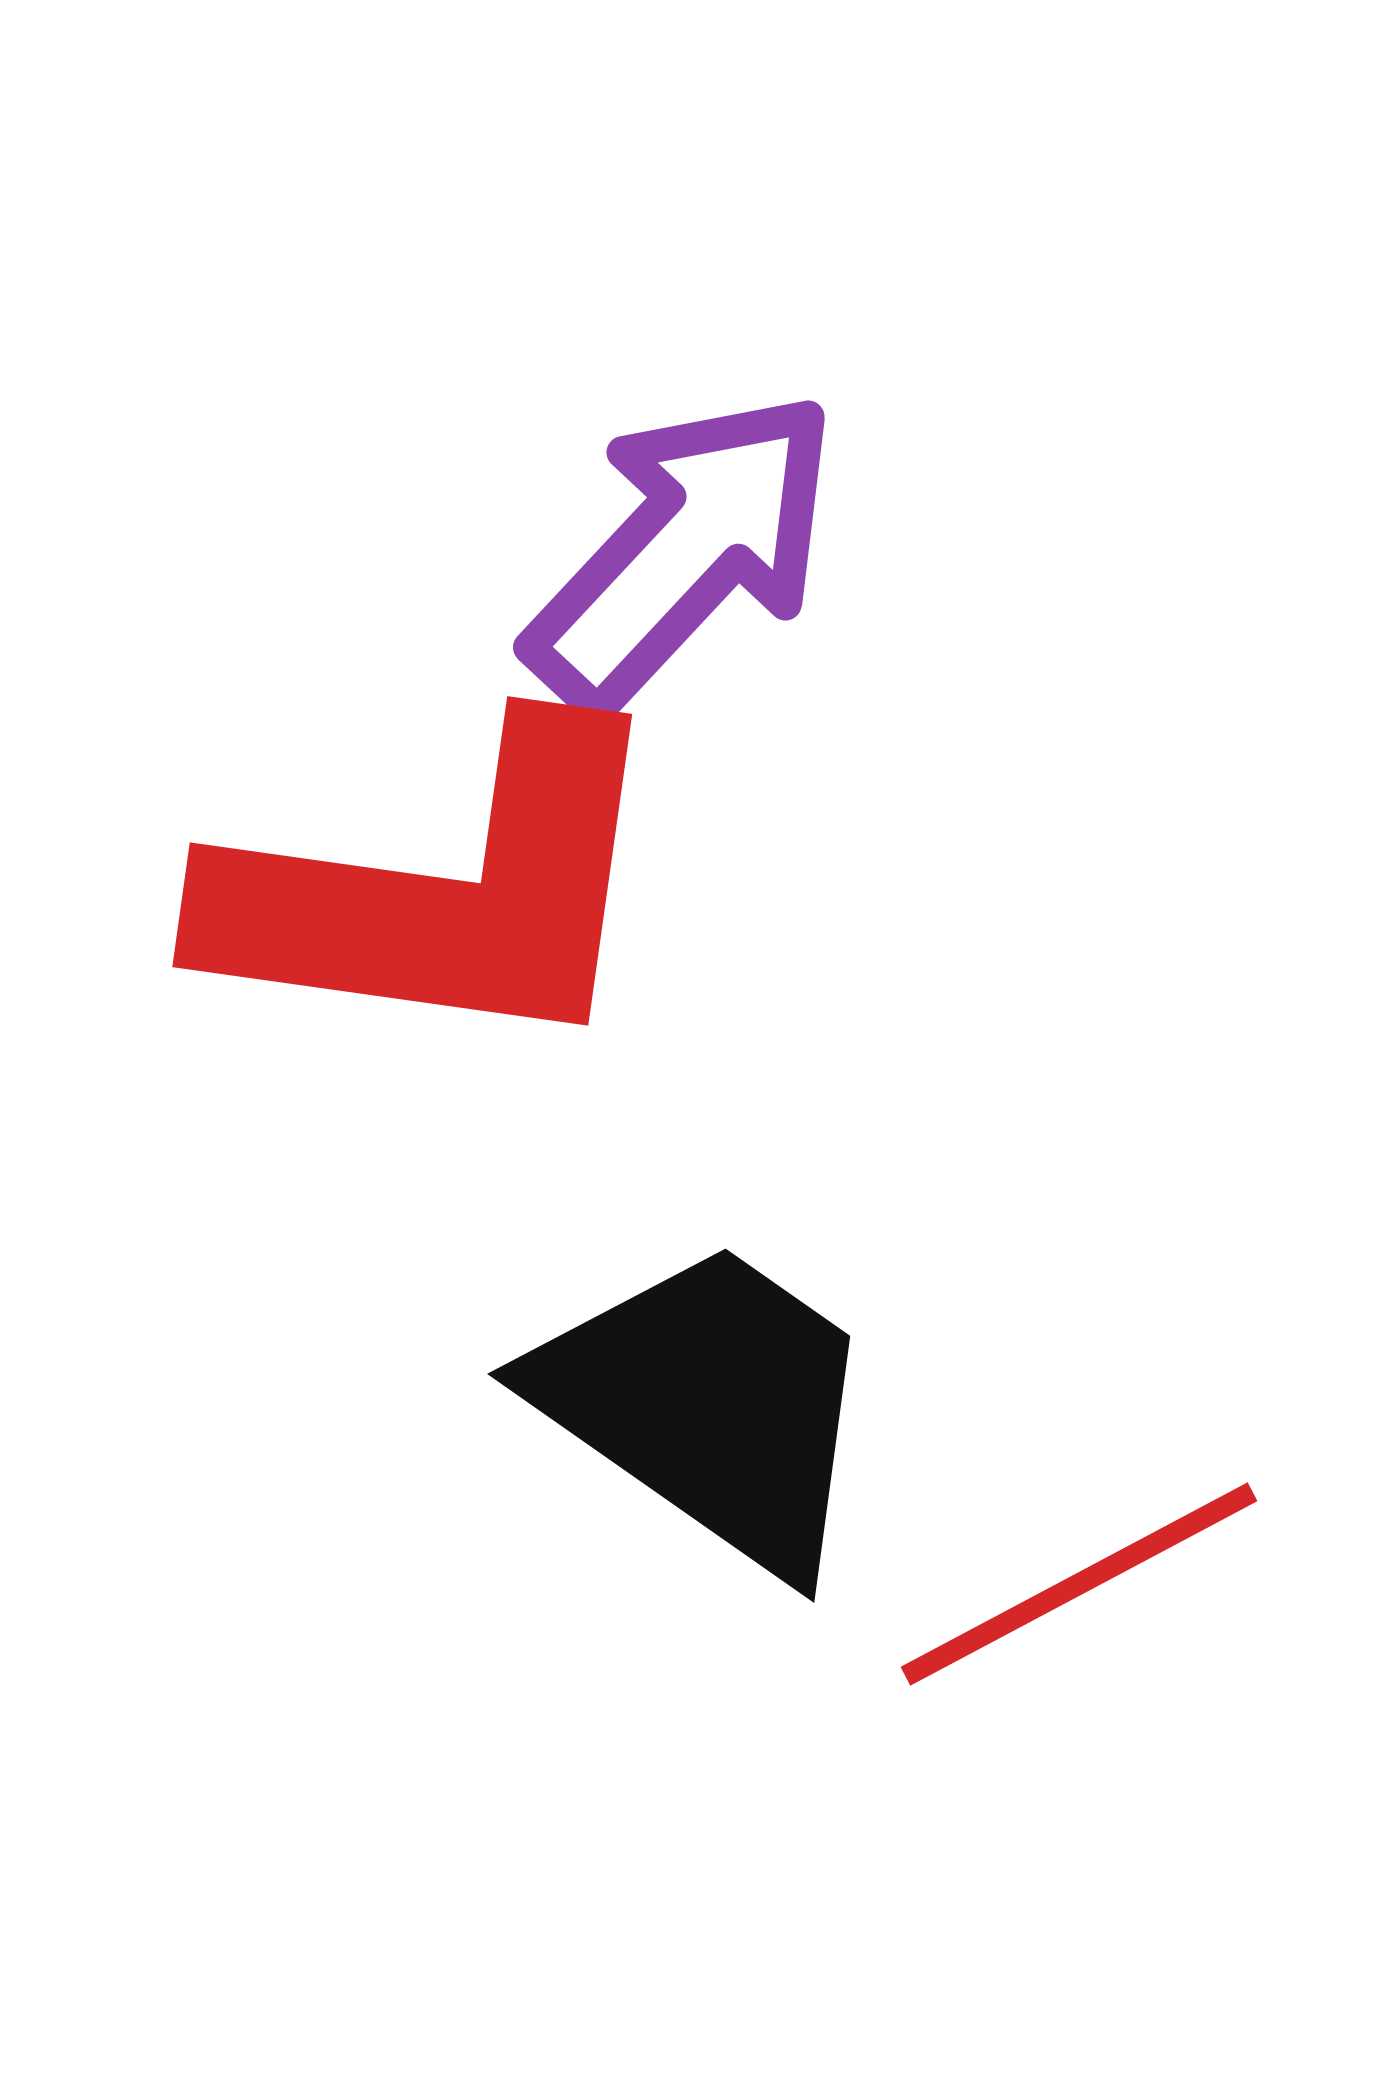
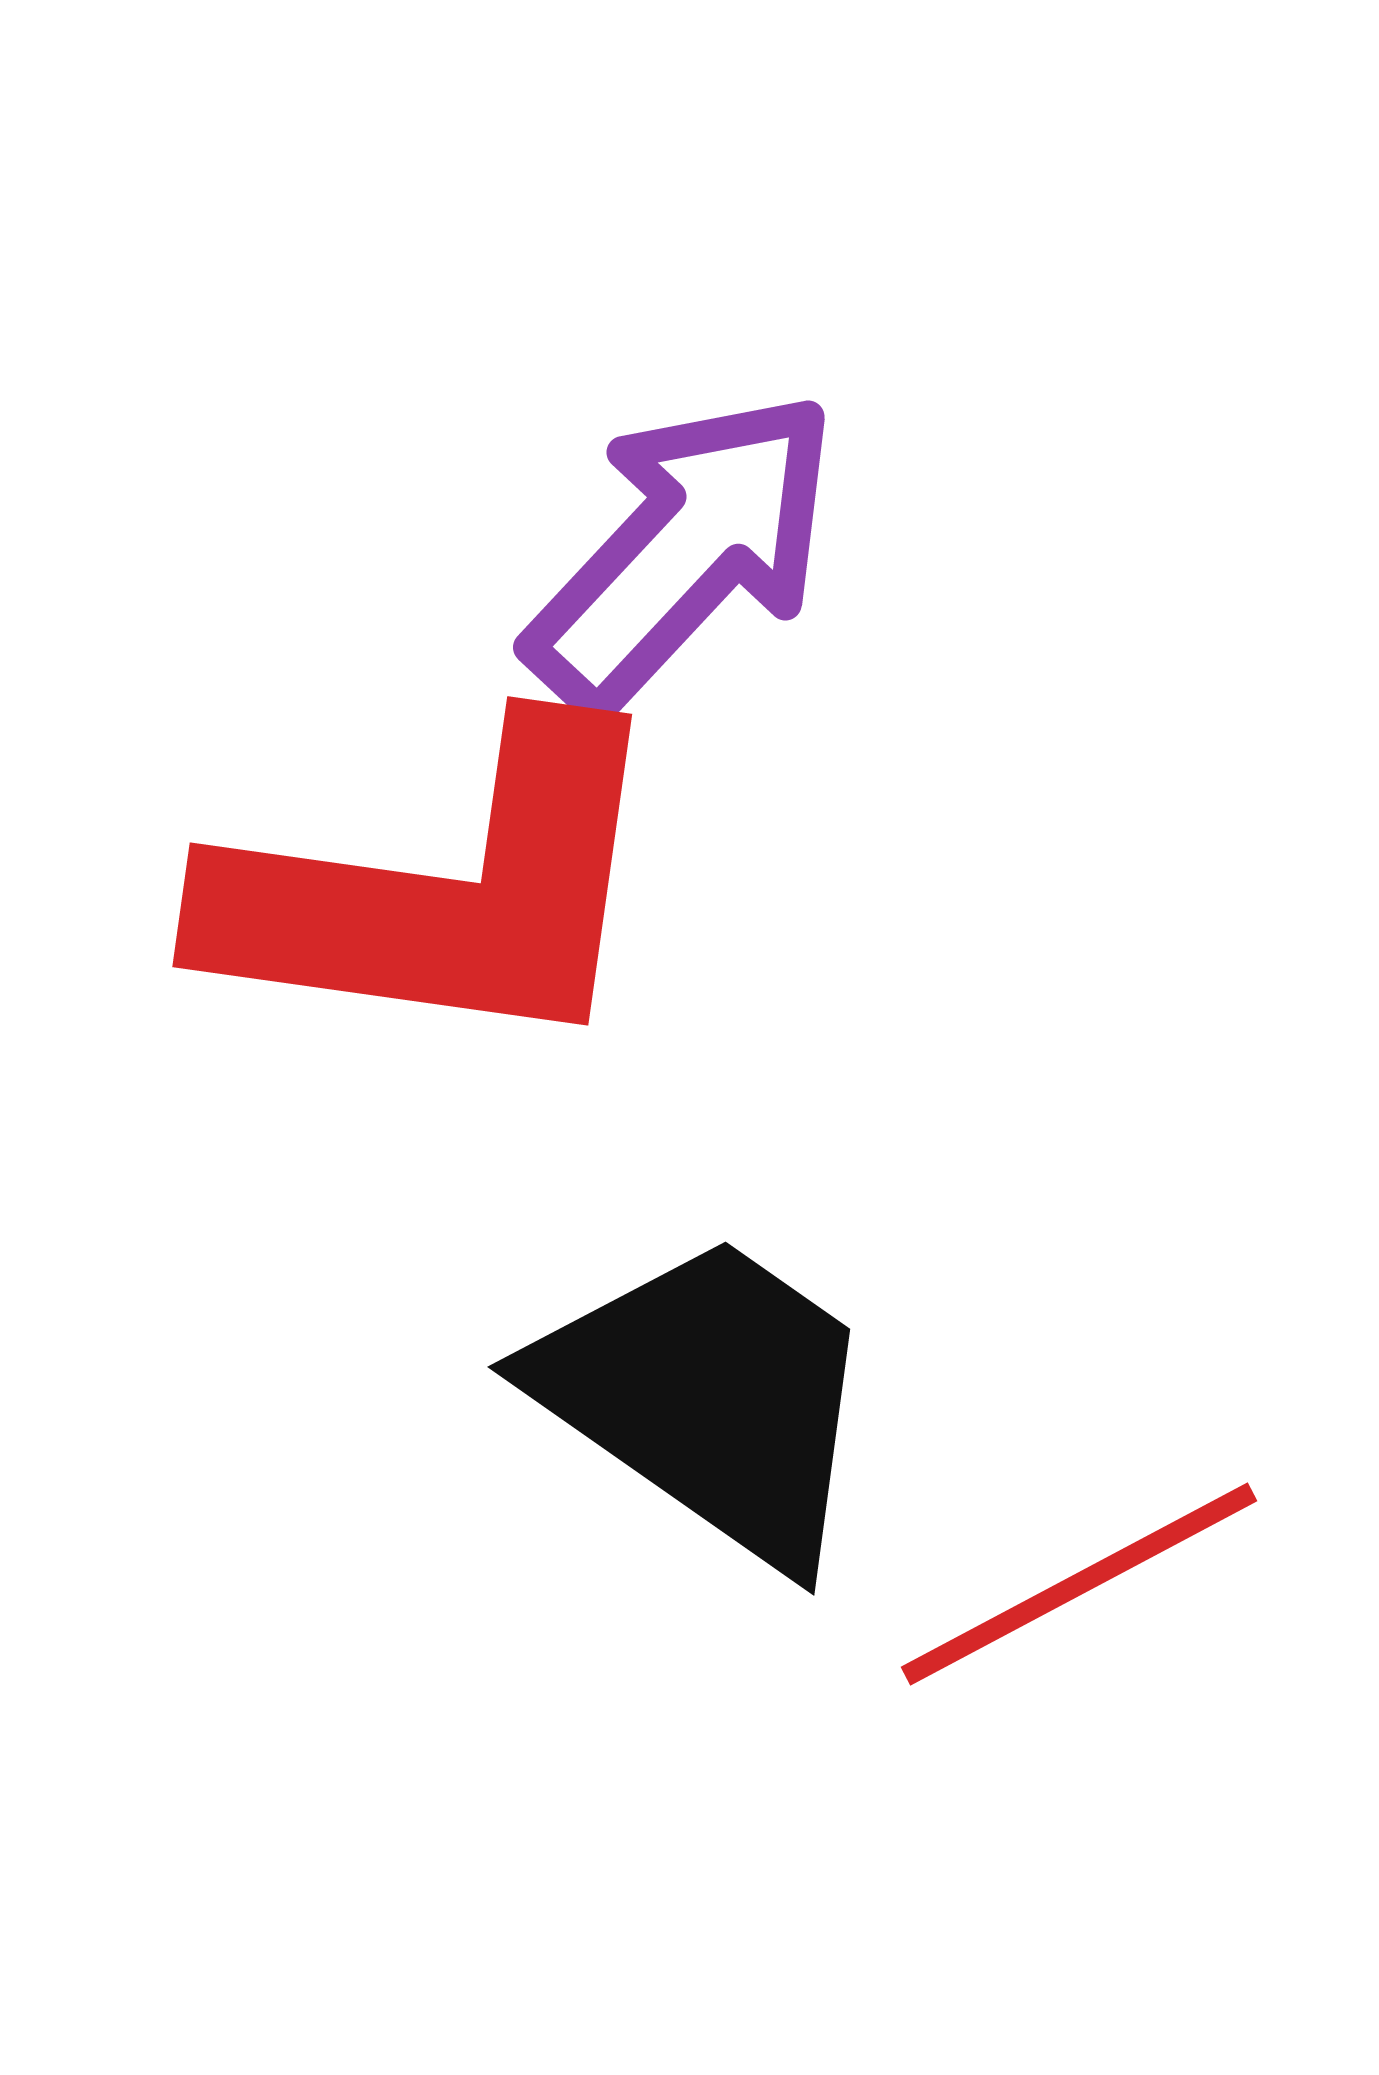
black trapezoid: moved 7 px up
